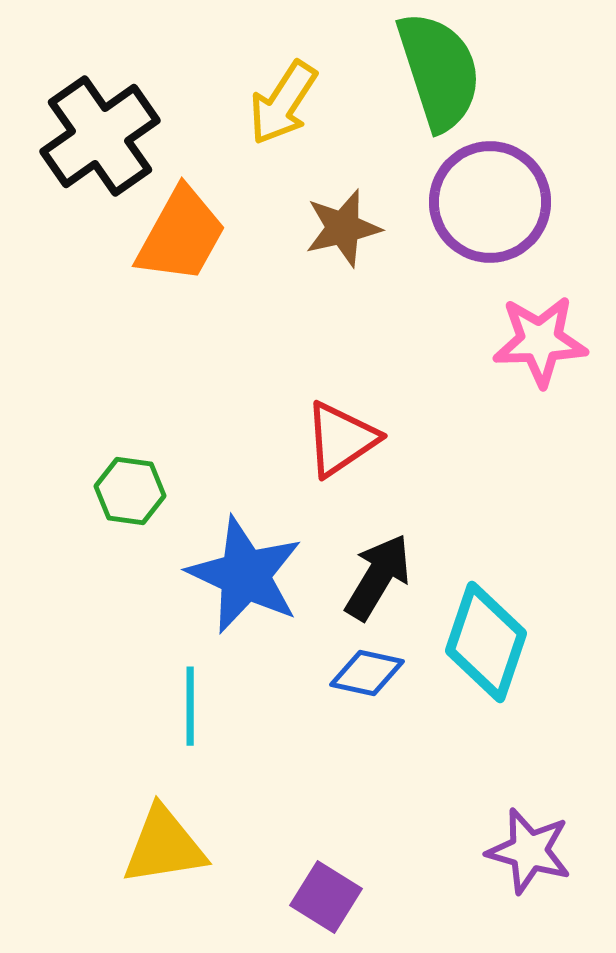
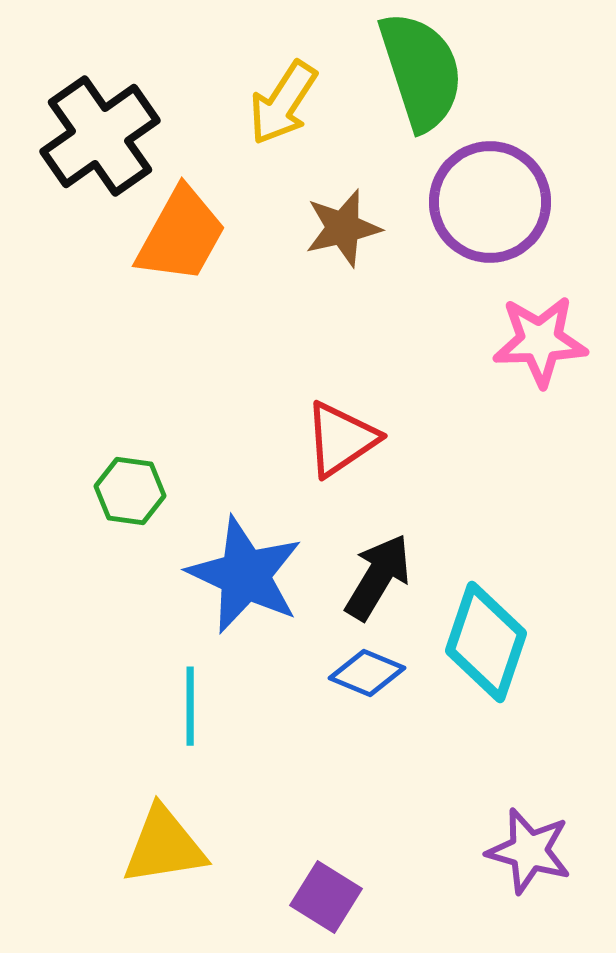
green semicircle: moved 18 px left
blue diamond: rotated 10 degrees clockwise
